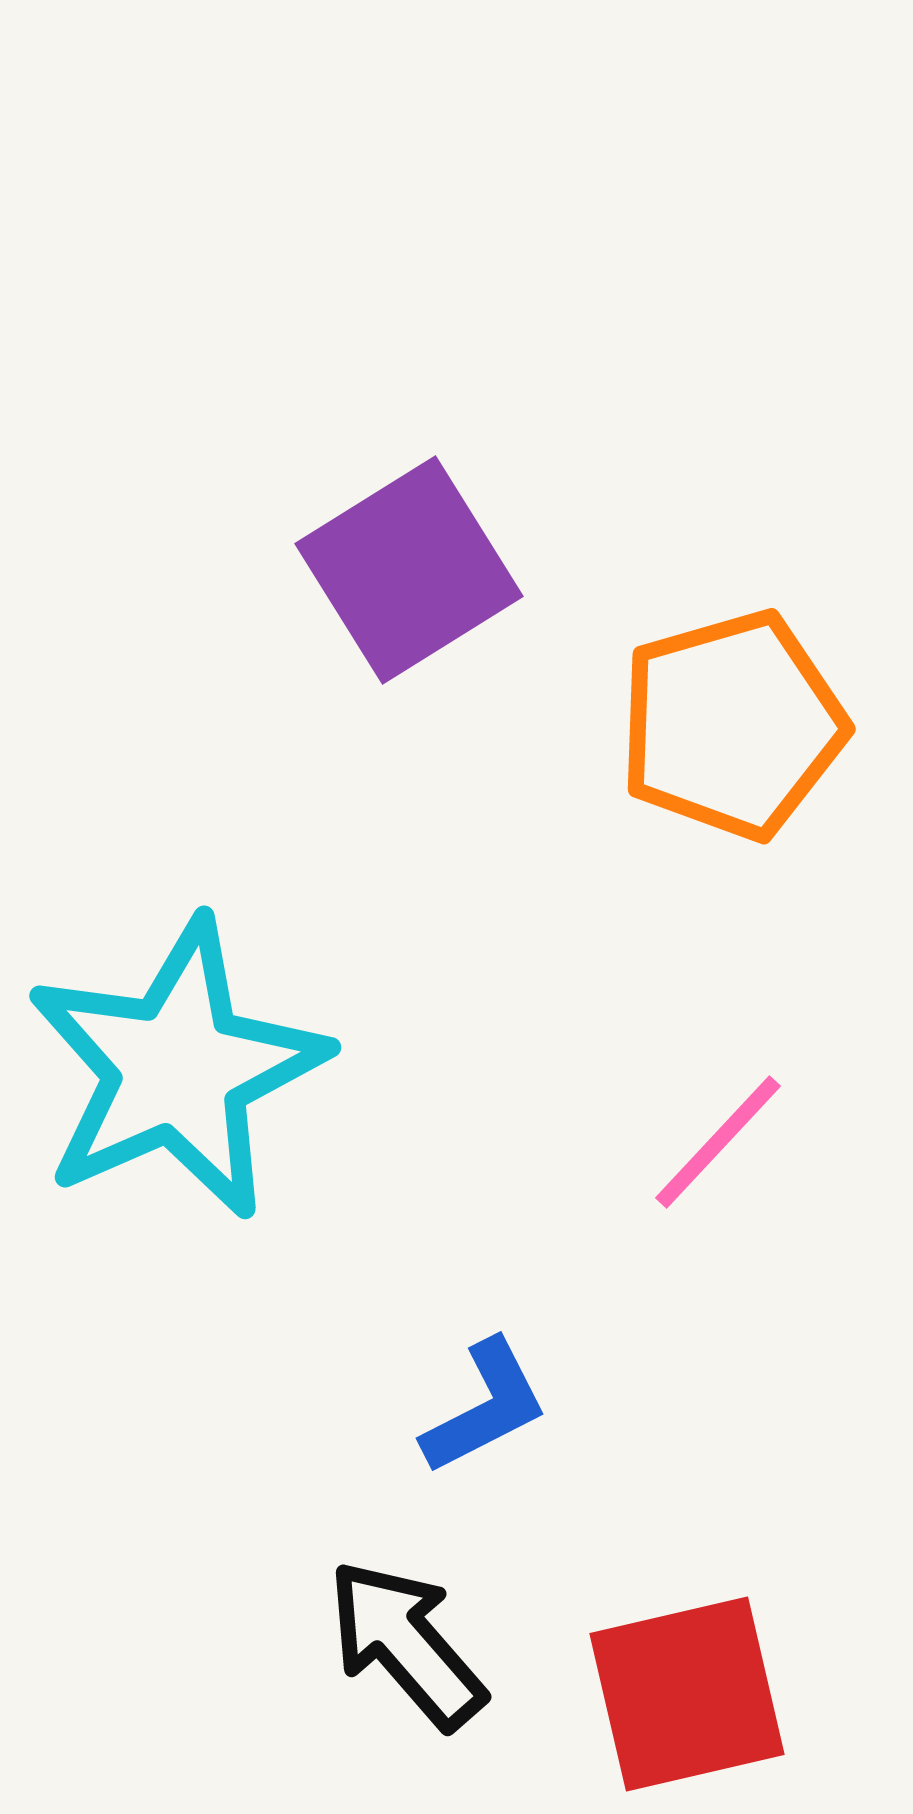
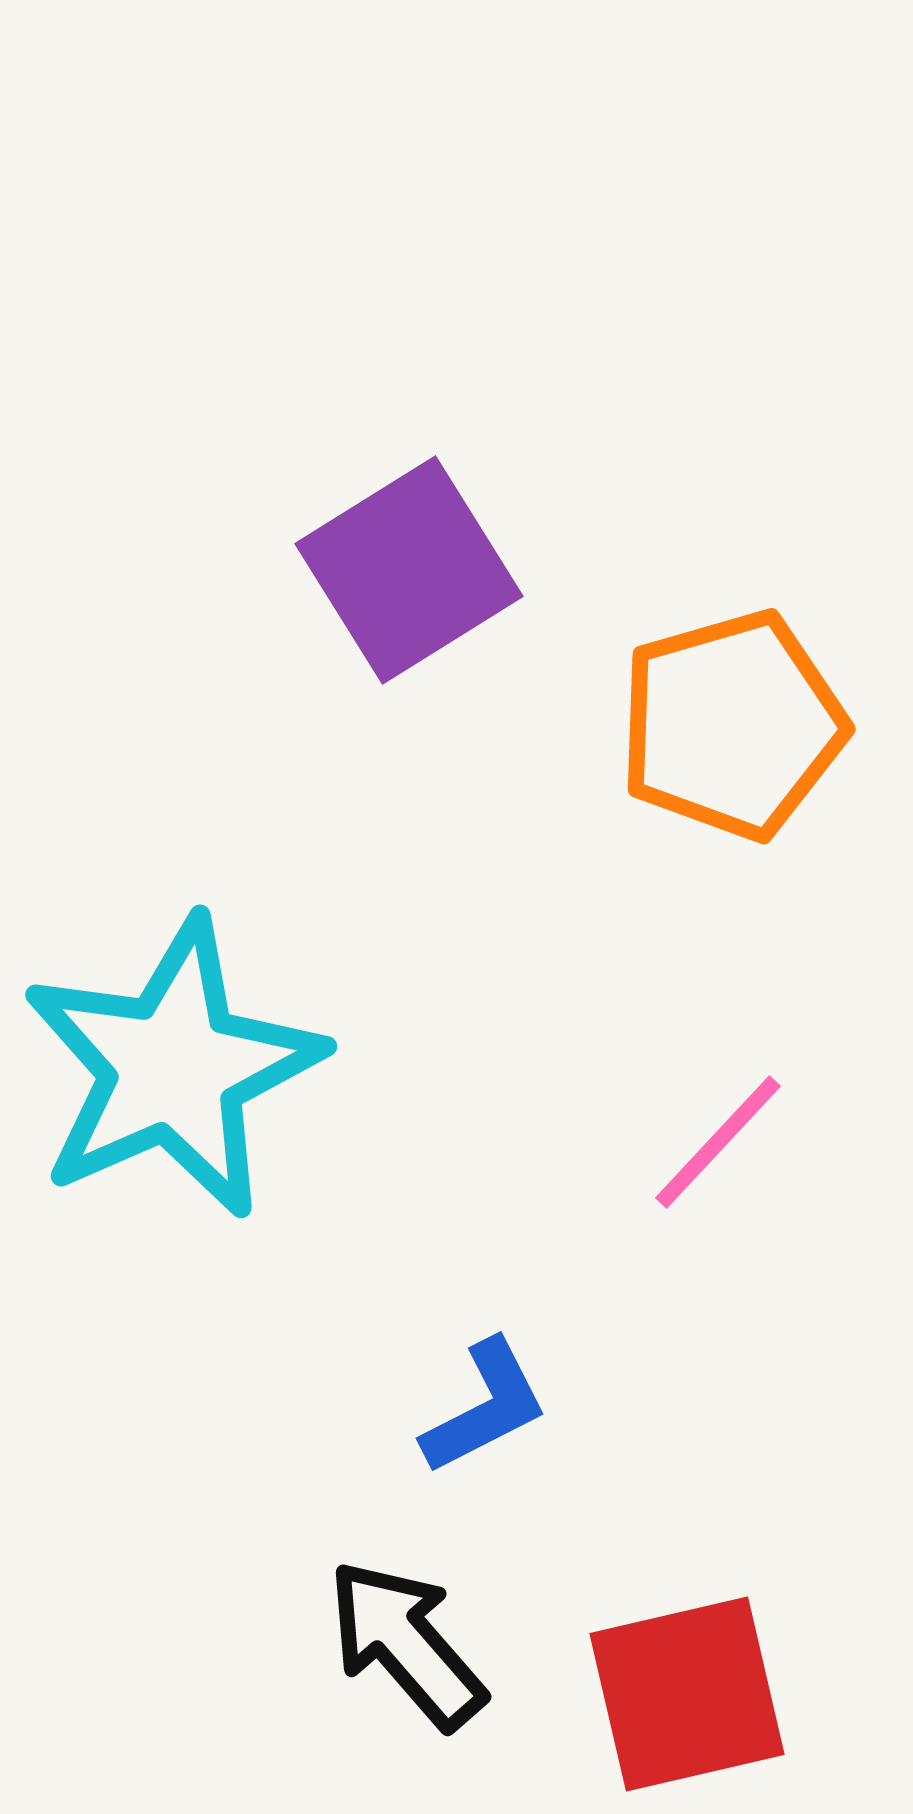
cyan star: moved 4 px left, 1 px up
